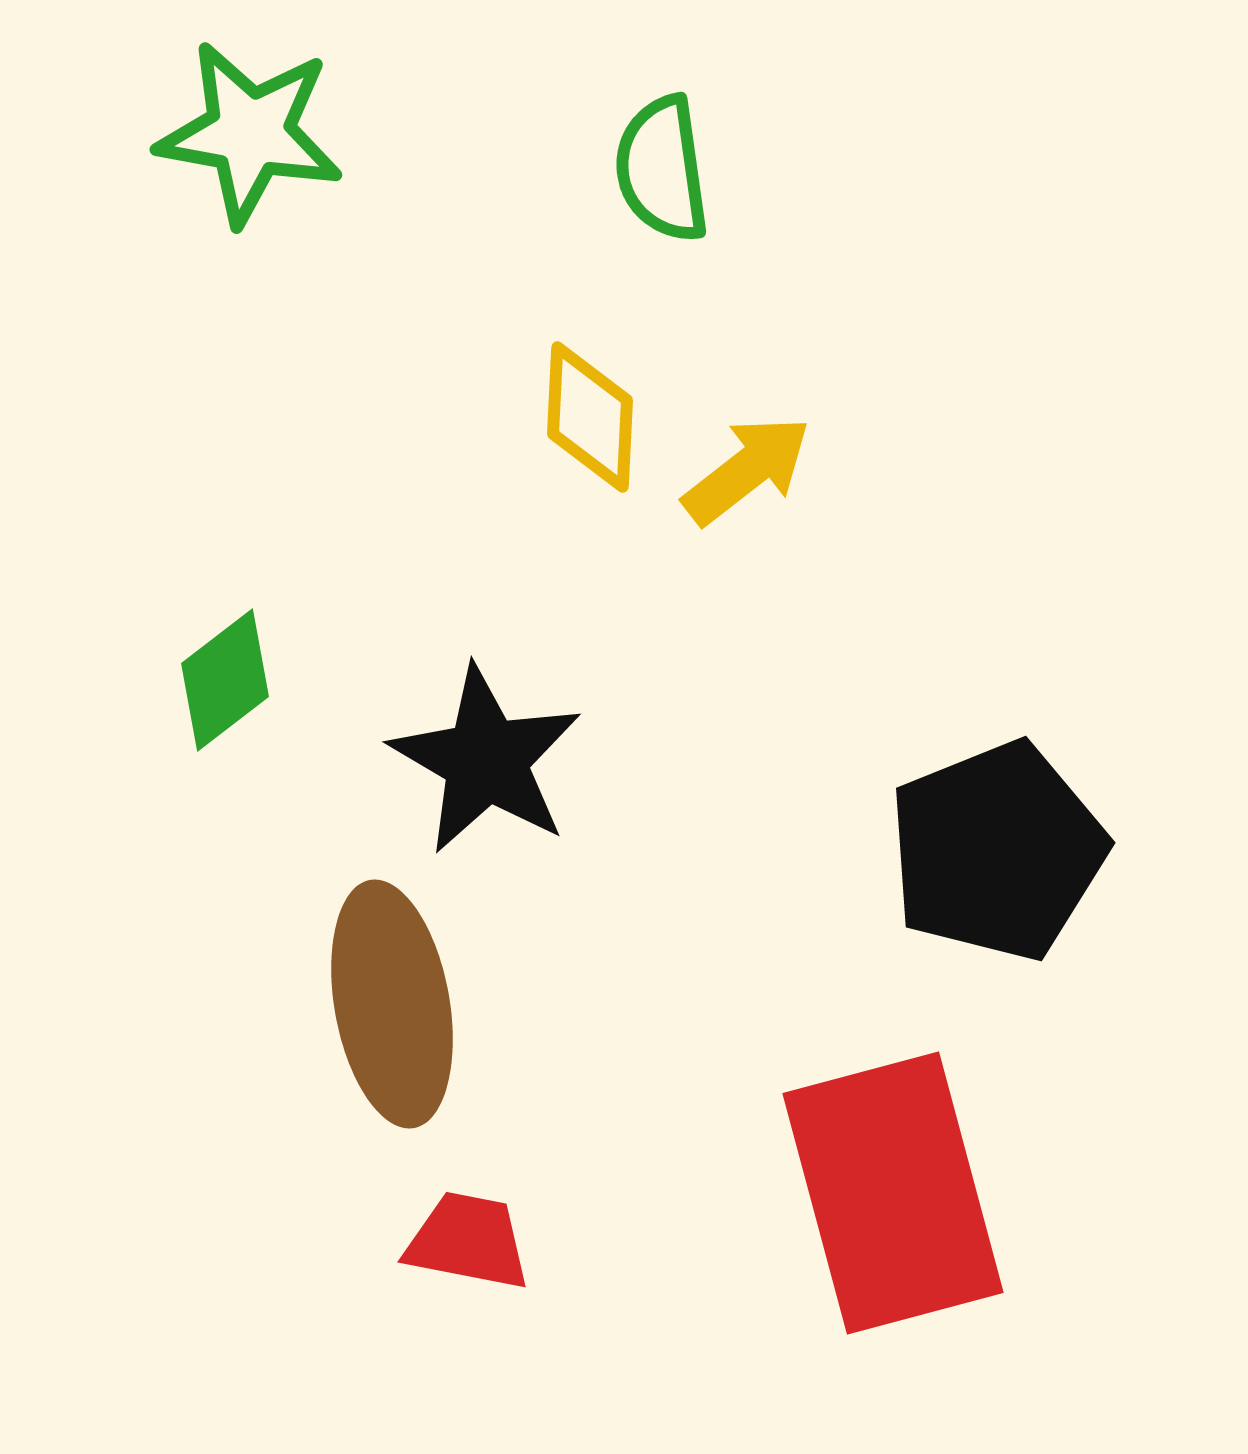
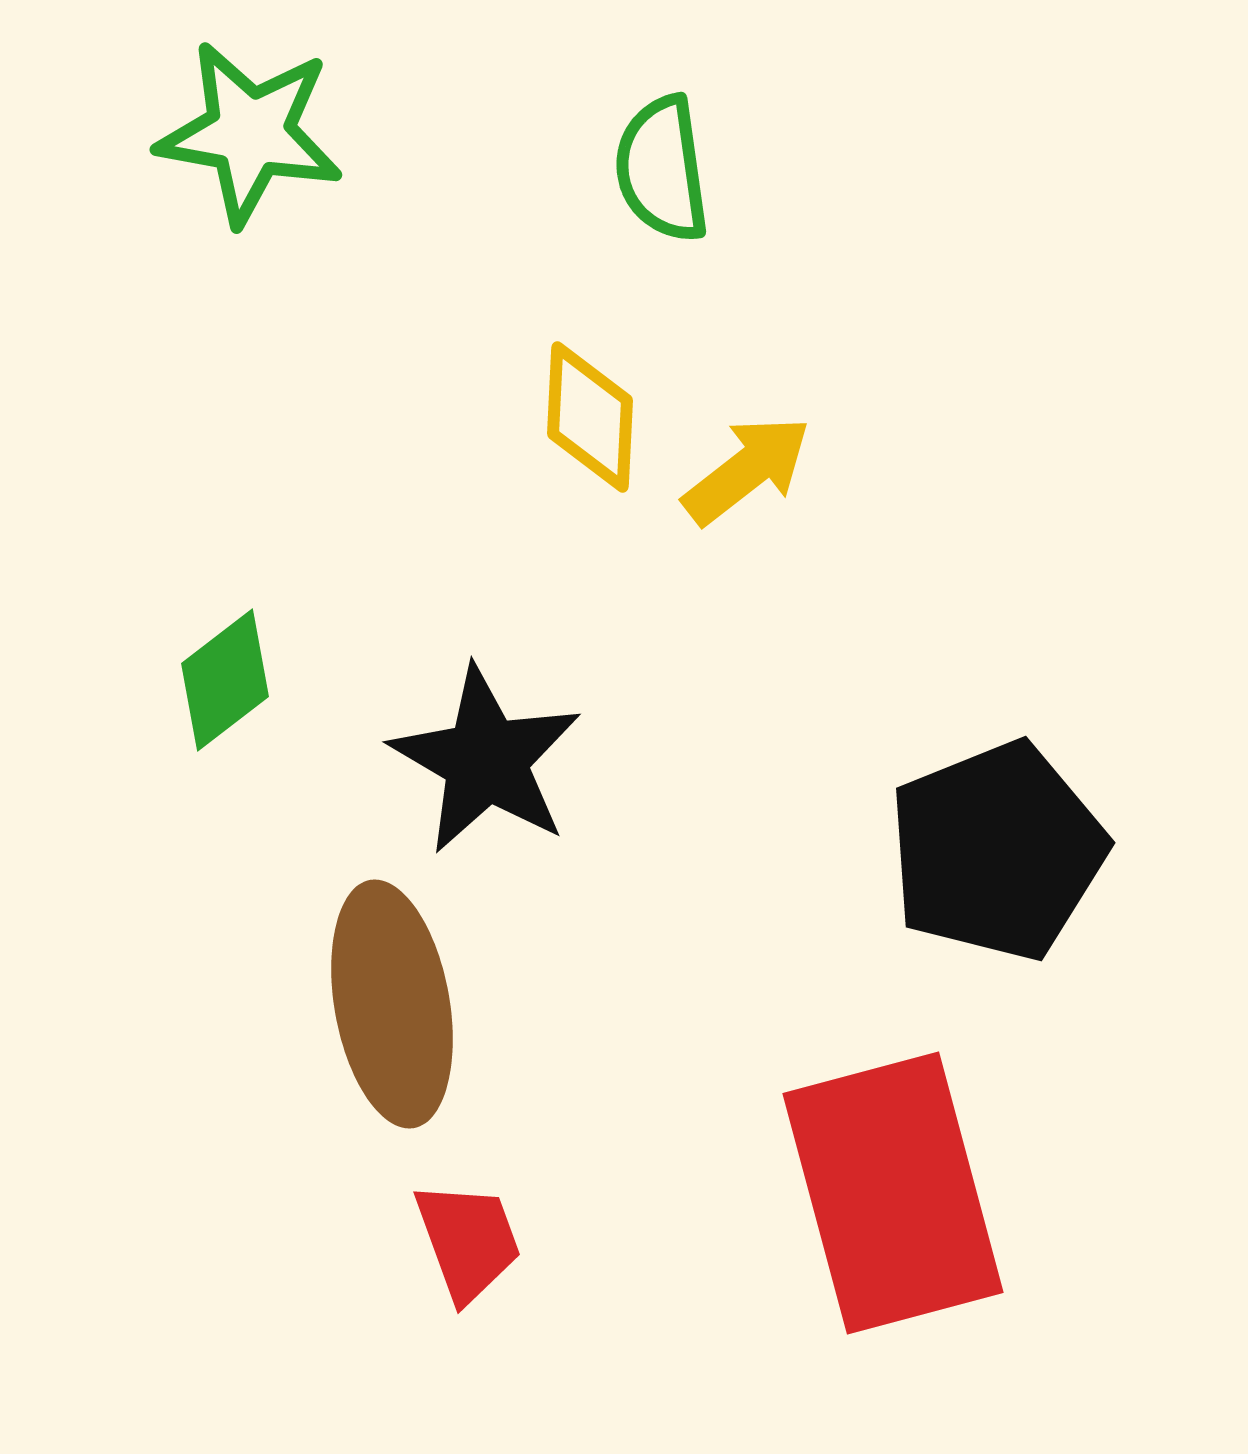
red trapezoid: rotated 59 degrees clockwise
